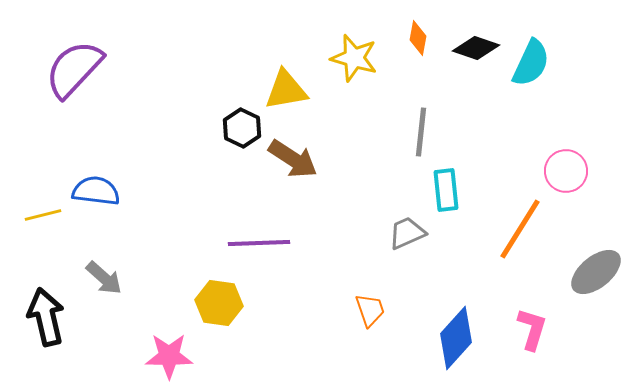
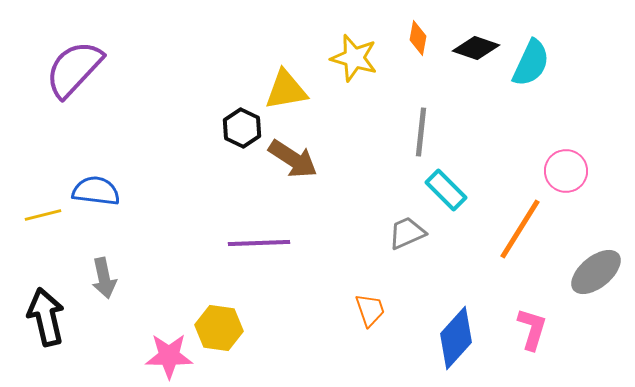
cyan rectangle: rotated 39 degrees counterclockwise
gray arrow: rotated 36 degrees clockwise
yellow hexagon: moved 25 px down
